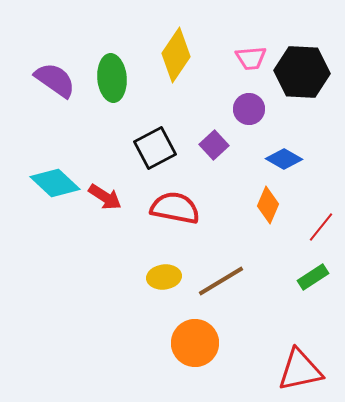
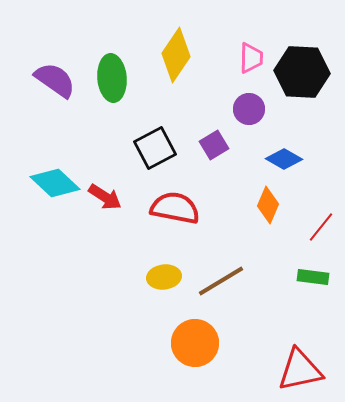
pink trapezoid: rotated 84 degrees counterclockwise
purple square: rotated 12 degrees clockwise
green rectangle: rotated 40 degrees clockwise
